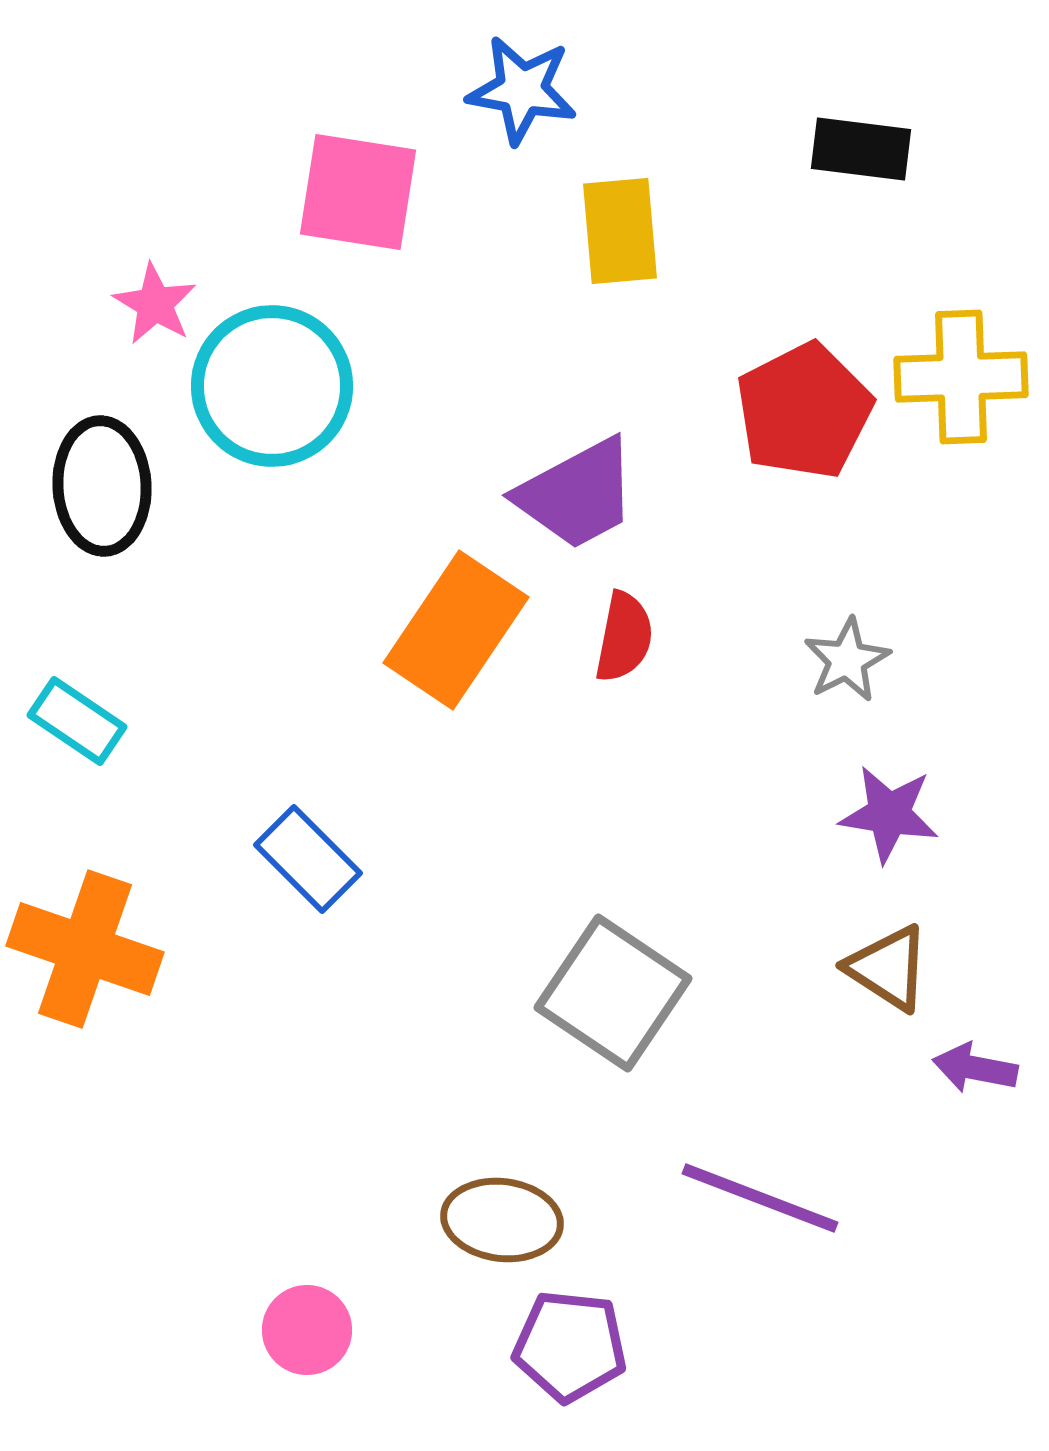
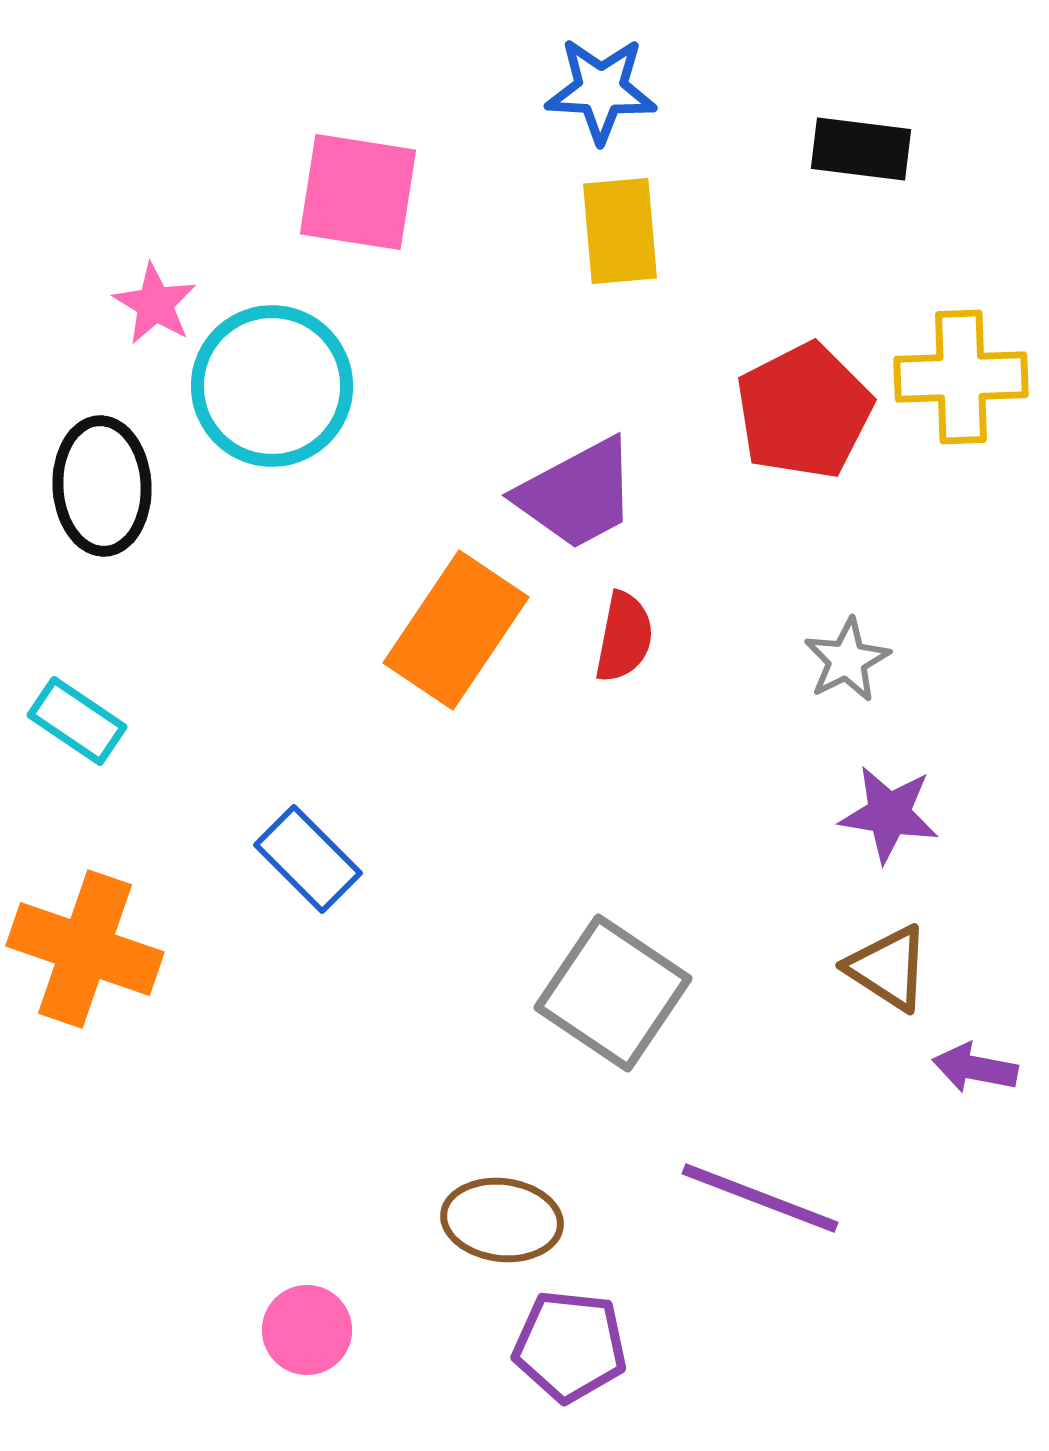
blue star: moved 79 px right; rotated 7 degrees counterclockwise
